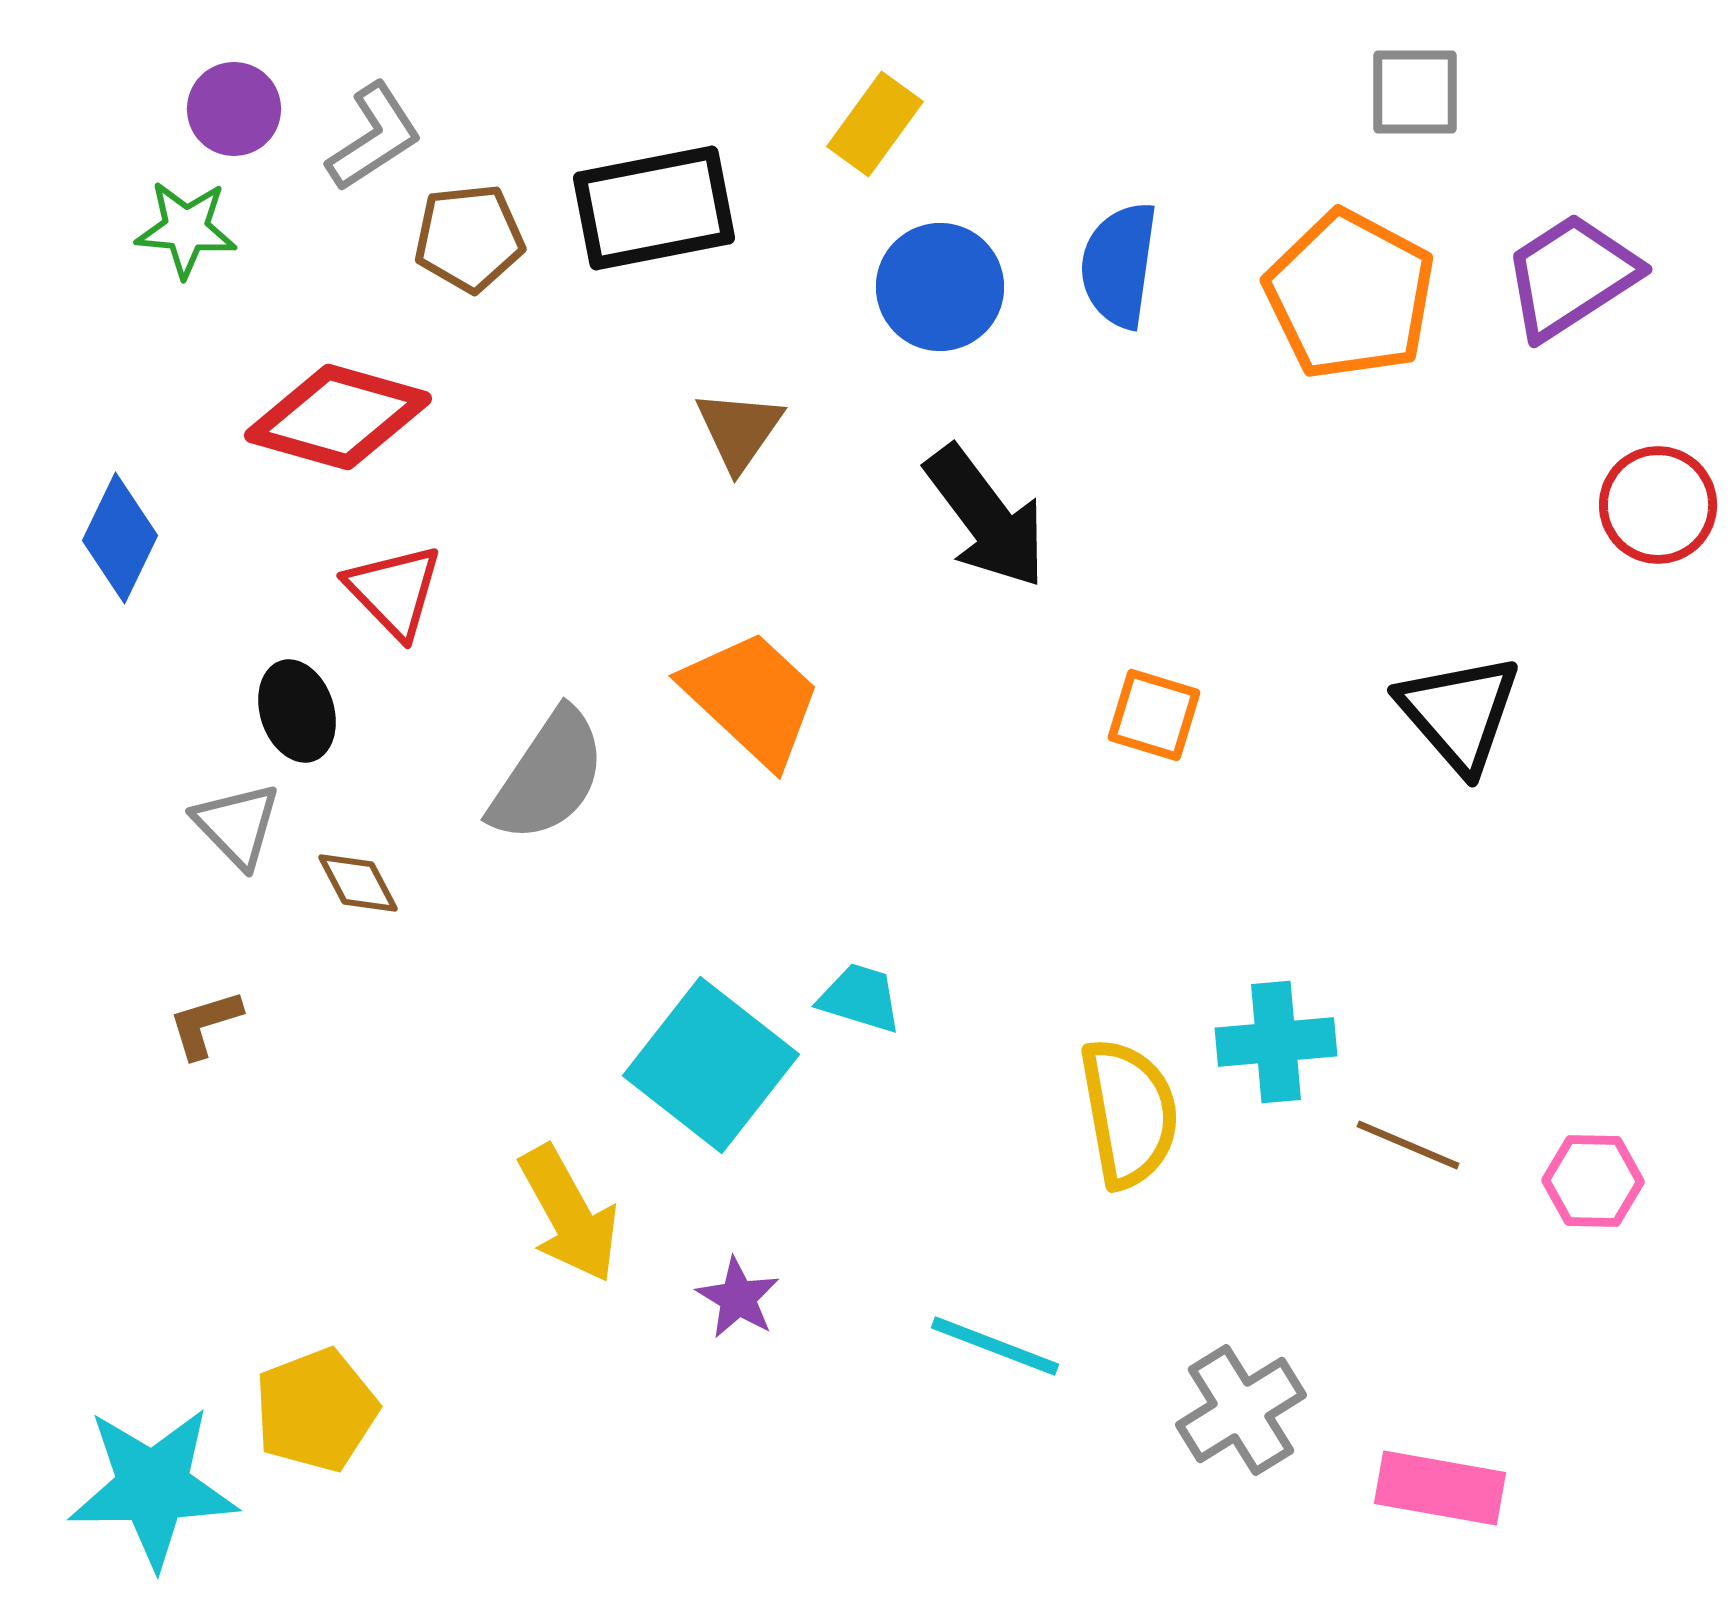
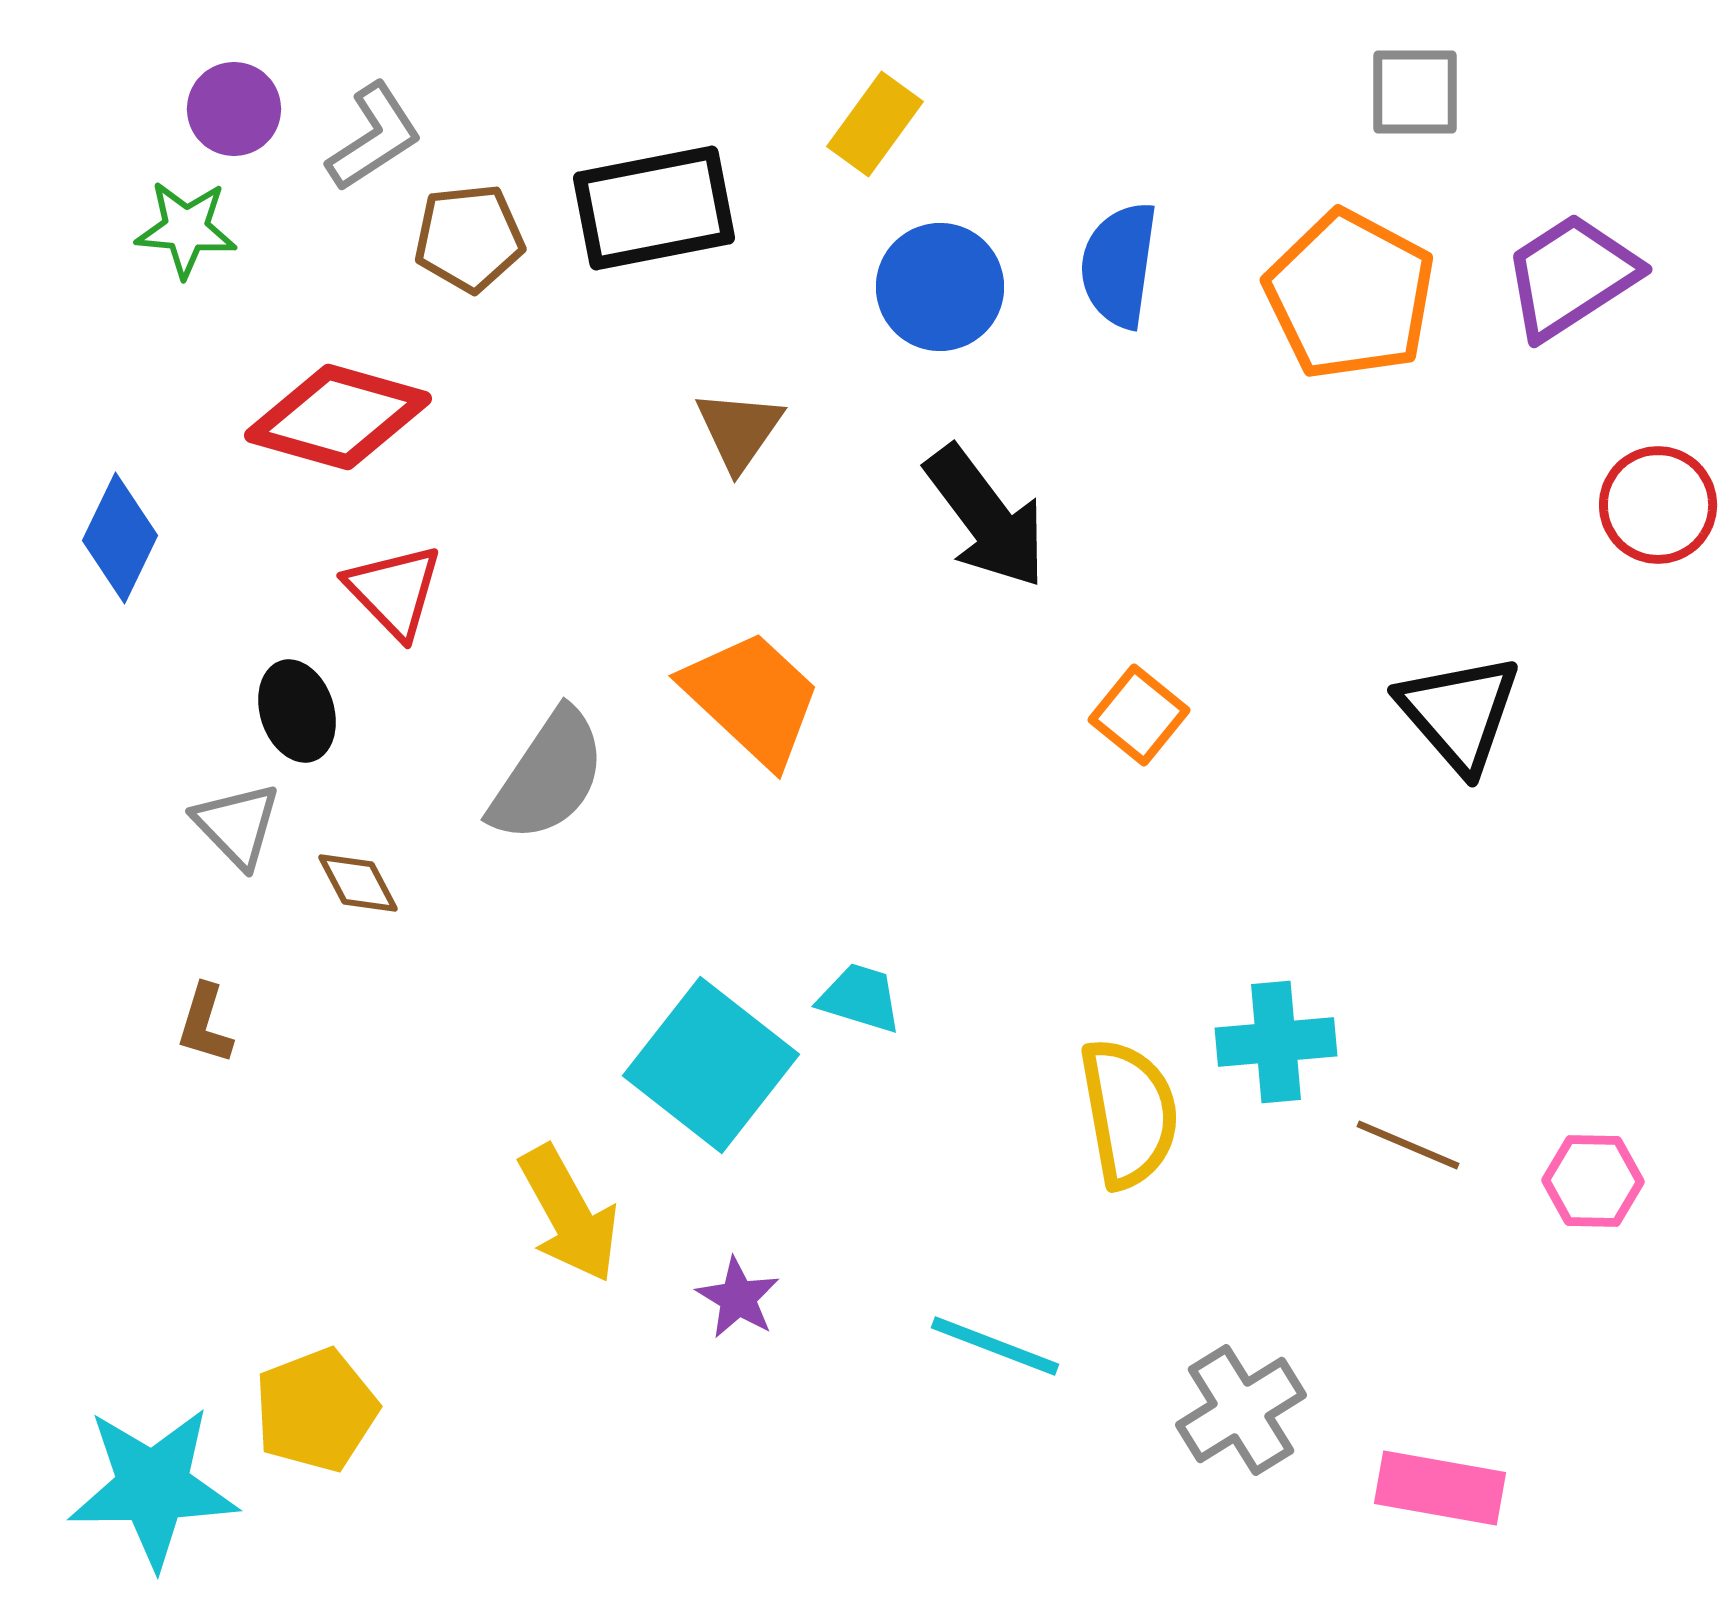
orange square: moved 15 px left; rotated 22 degrees clockwise
brown L-shape: rotated 56 degrees counterclockwise
